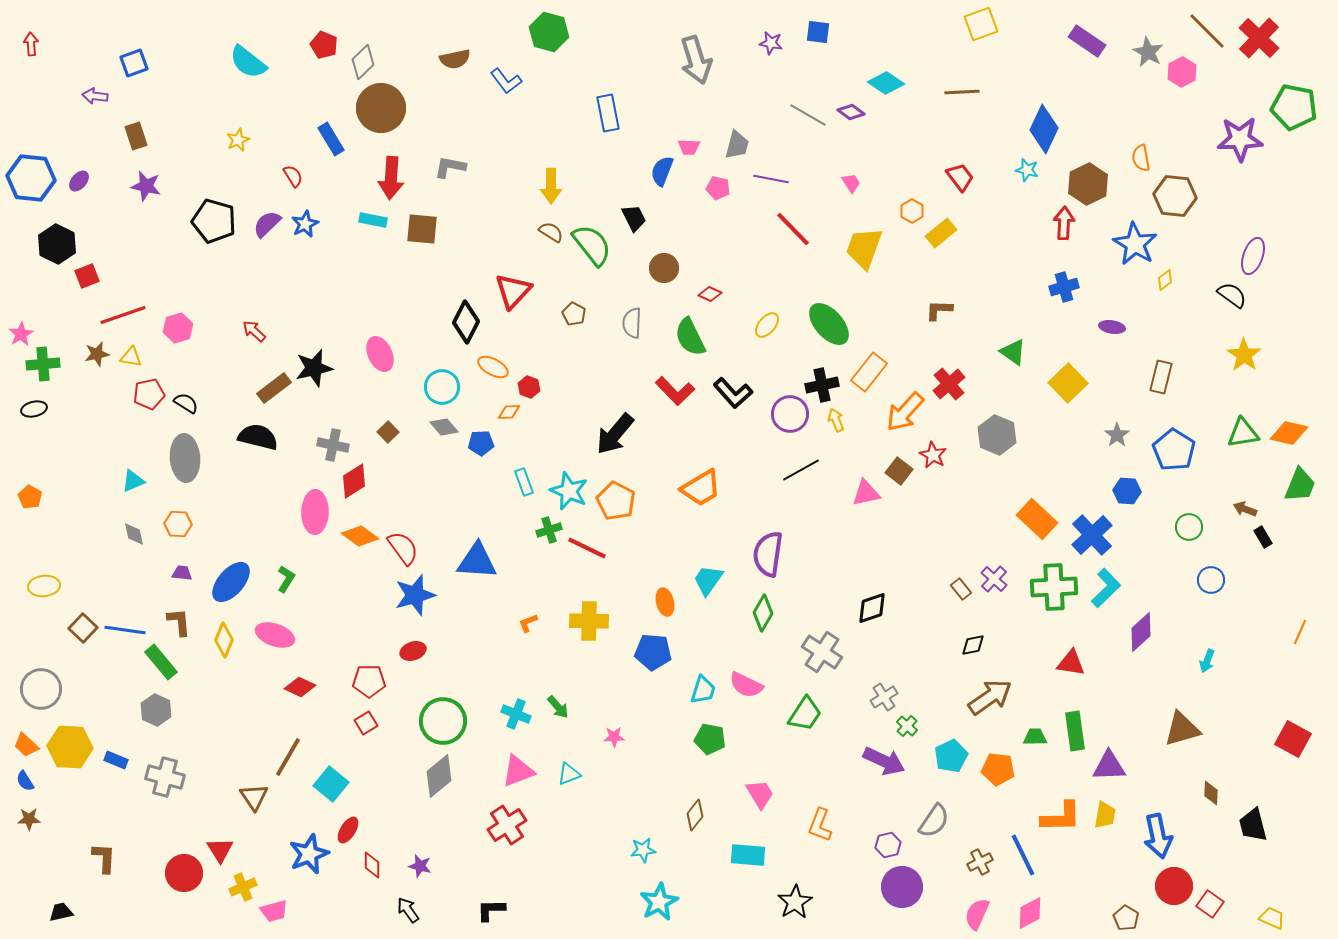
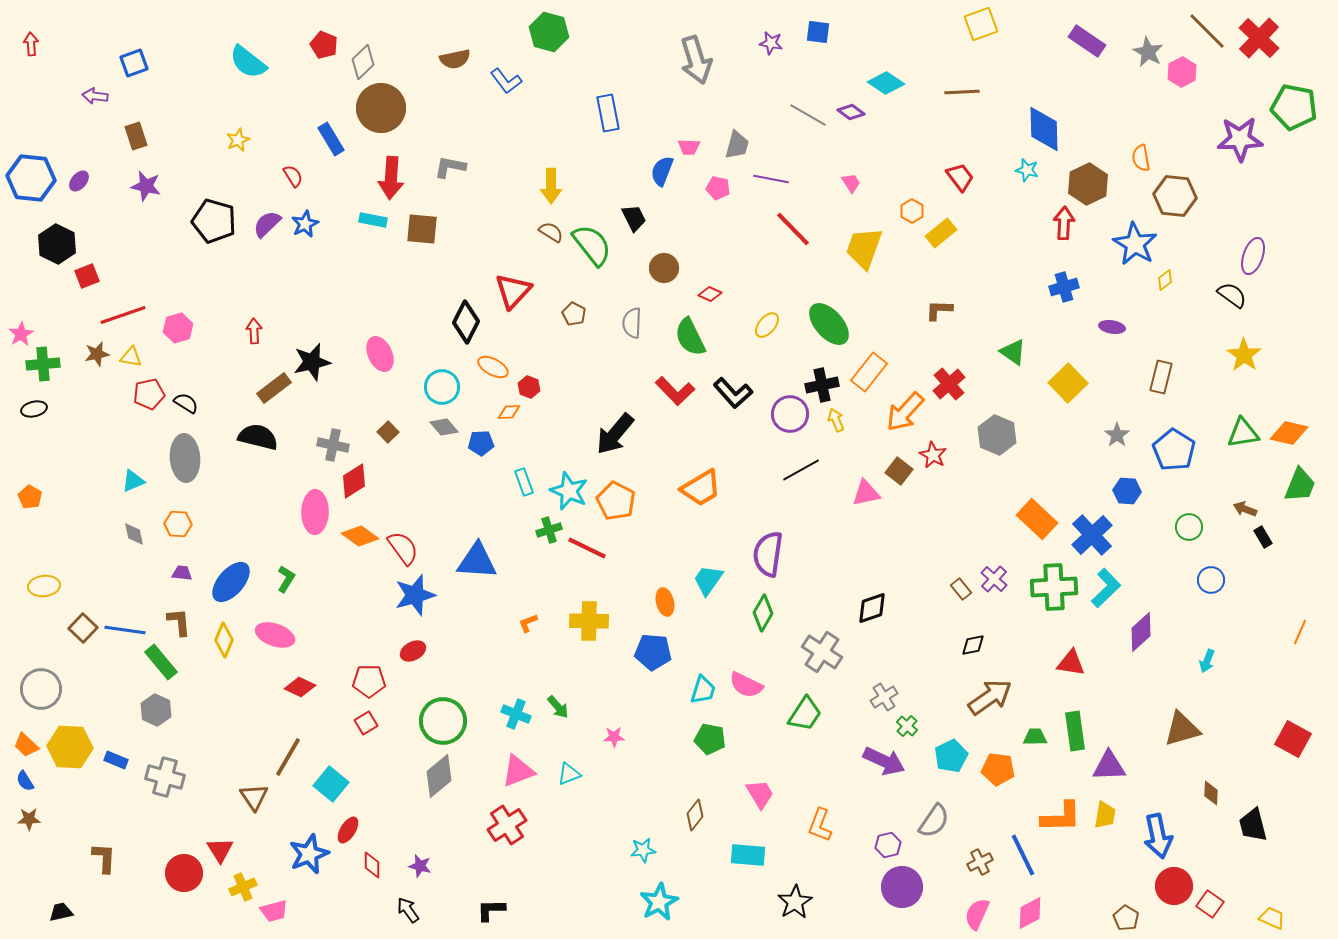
blue diamond at (1044, 129): rotated 27 degrees counterclockwise
red arrow at (254, 331): rotated 45 degrees clockwise
black star at (314, 368): moved 2 px left, 6 px up
red ellipse at (413, 651): rotated 10 degrees counterclockwise
